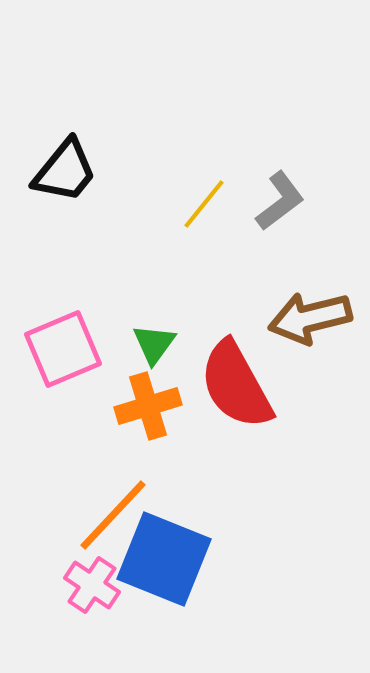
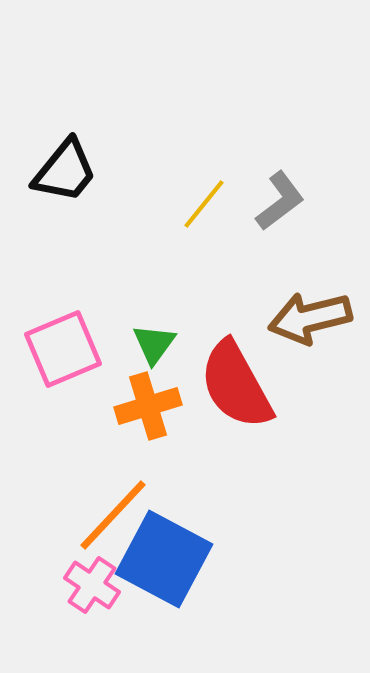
blue square: rotated 6 degrees clockwise
